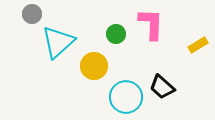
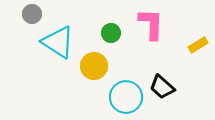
green circle: moved 5 px left, 1 px up
cyan triangle: rotated 45 degrees counterclockwise
